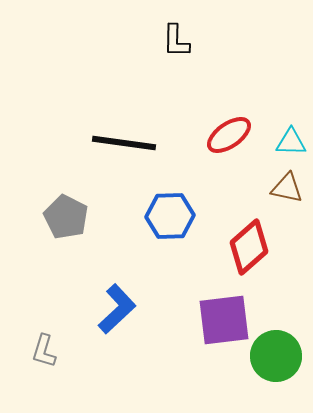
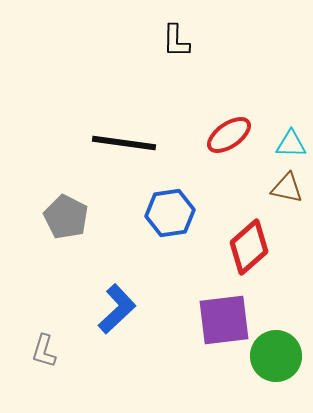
cyan triangle: moved 2 px down
blue hexagon: moved 3 px up; rotated 6 degrees counterclockwise
